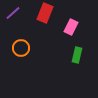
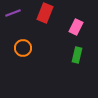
purple line: rotated 21 degrees clockwise
pink rectangle: moved 5 px right
orange circle: moved 2 px right
